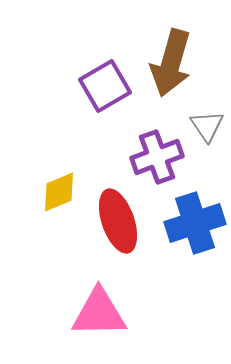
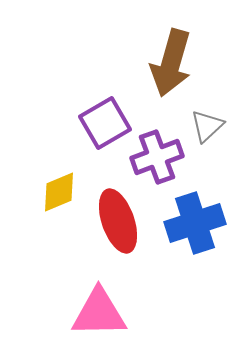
purple square: moved 37 px down
gray triangle: rotated 21 degrees clockwise
